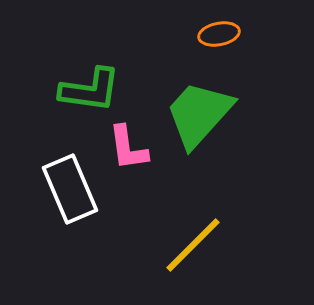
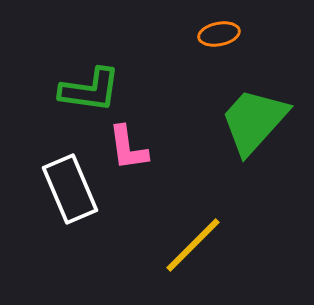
green trapezoid: moved 55 px right, 7 px down
